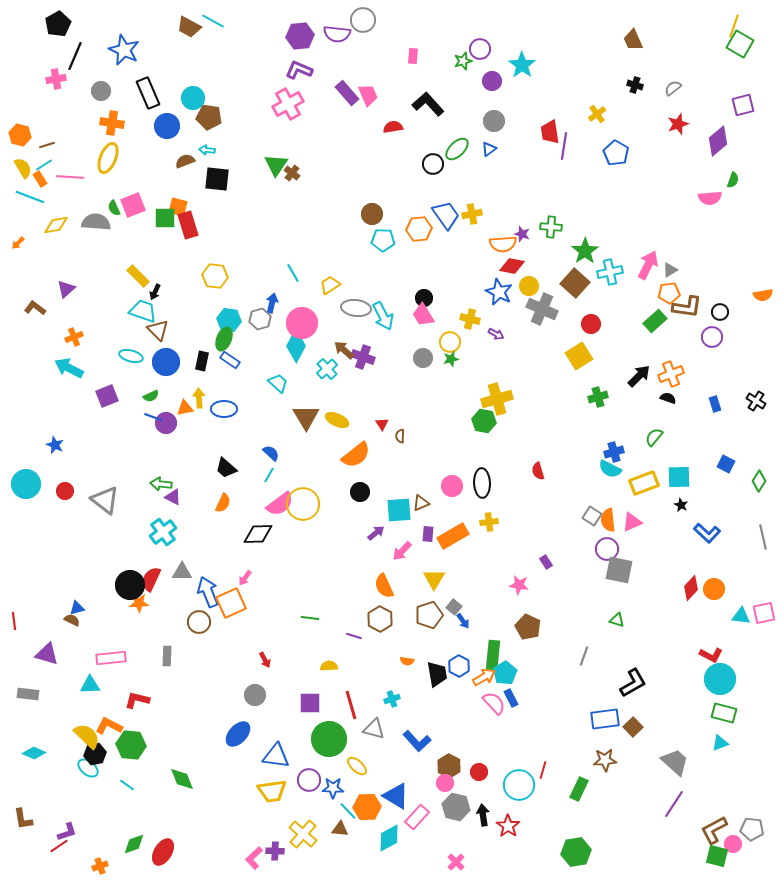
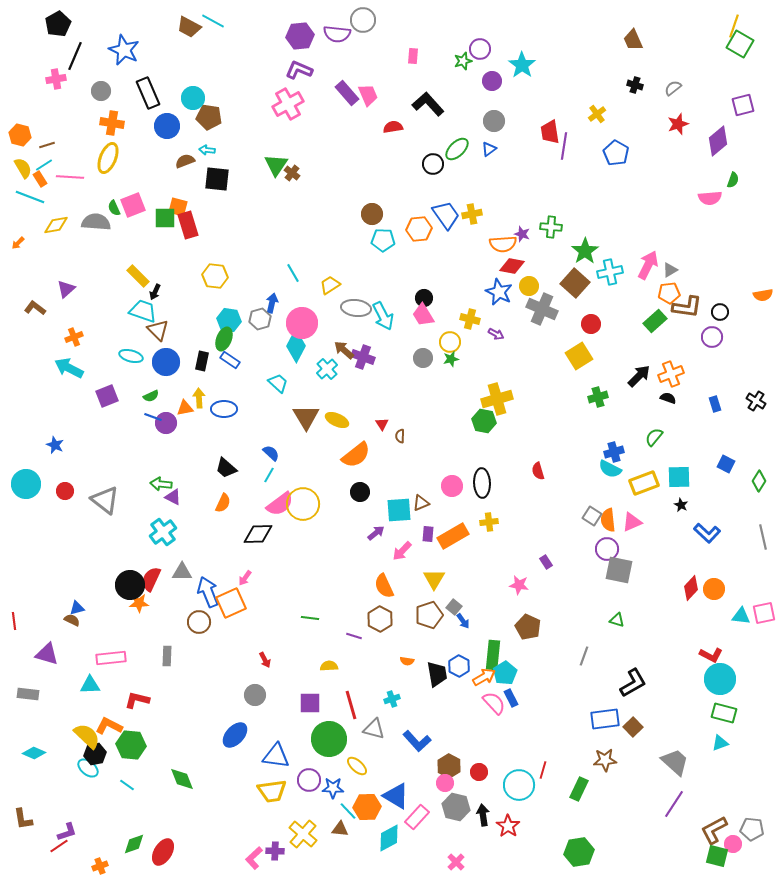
blue ellipse at (238, 734): moved 3 px left, 1 px down
green hexagon at (576, 852): moved 3 px right
